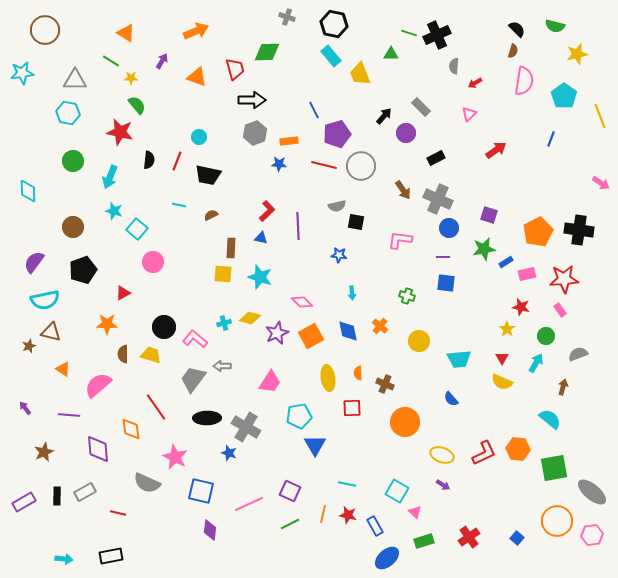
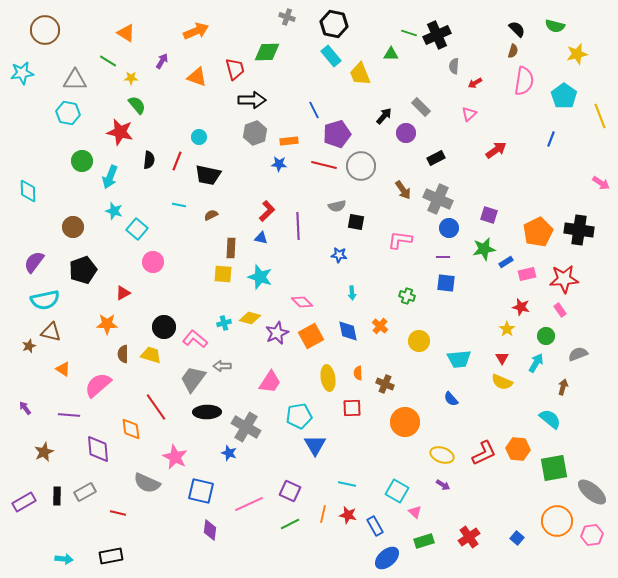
green line at (111, 61): moved 3 px left
green circle at (73, 161): moved 9 px right
black ellipse at (207, 418): moved 6 px up
